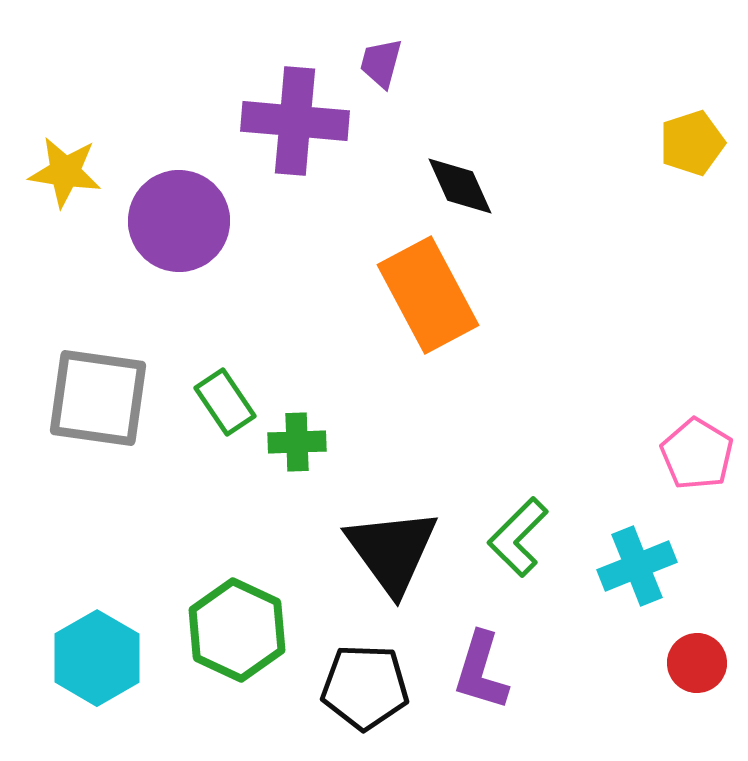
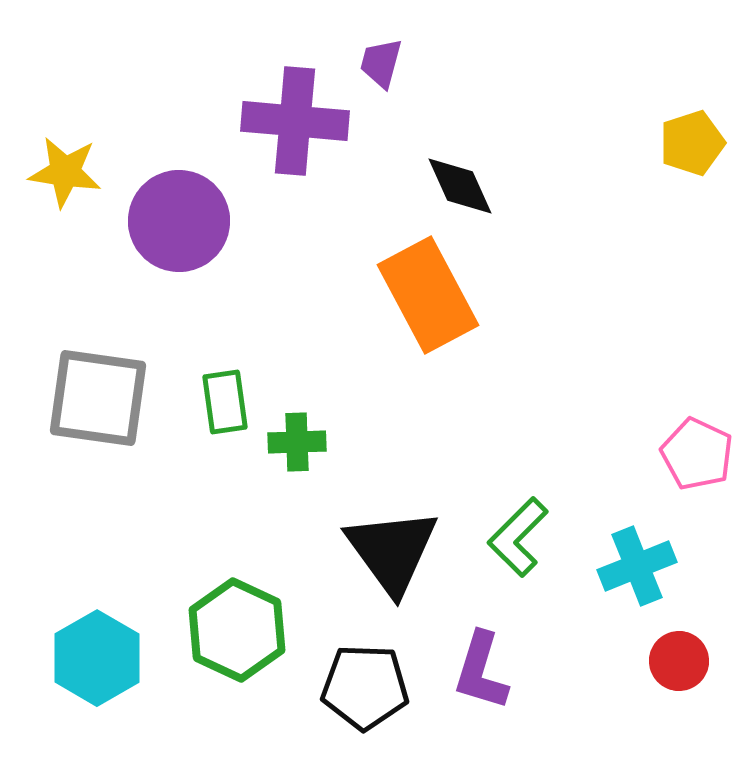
green rectangle: rotated 26 degrees clockwise
pink pentagon: rotated 6 degrees counterclockwise
red circle: moved 18 px left, 2 px up
